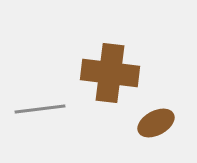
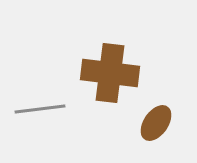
brown ellipse: rotated 27 degrees counterclockwise
